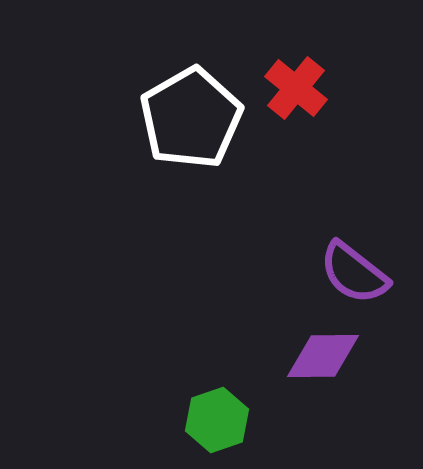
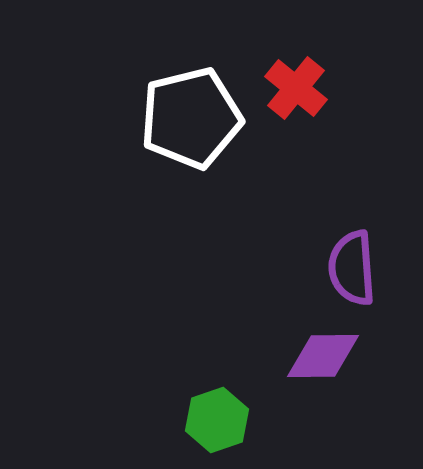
white pentagon: rotated 16 degrees clockwise
purple semicircle: moved 2 px left, 5 px up; rotated 48 degrees clockwise
